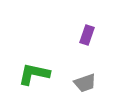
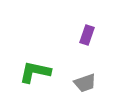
green L-shape: moved 1 px right, 2 px up
